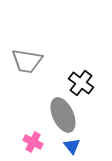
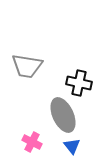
gray trapezoid: moved 5 px down
black cross: moved 2 px left; rotated 25 degrees counterclockwise
pink cross: moved 1 px left
